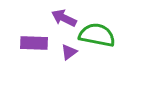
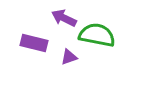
purple rectangle: rotated 12 degrees clockwise
purple triangle: moved 5 px down; rotated 18 degrees clockwise
